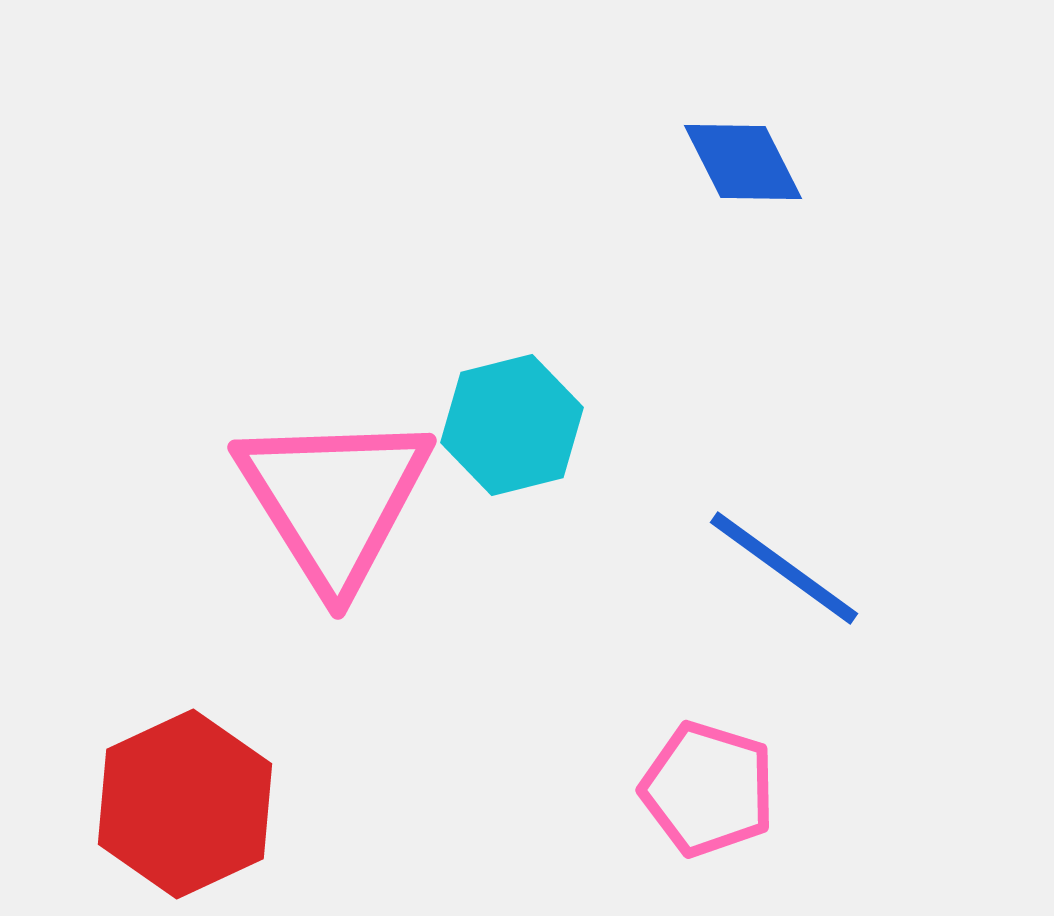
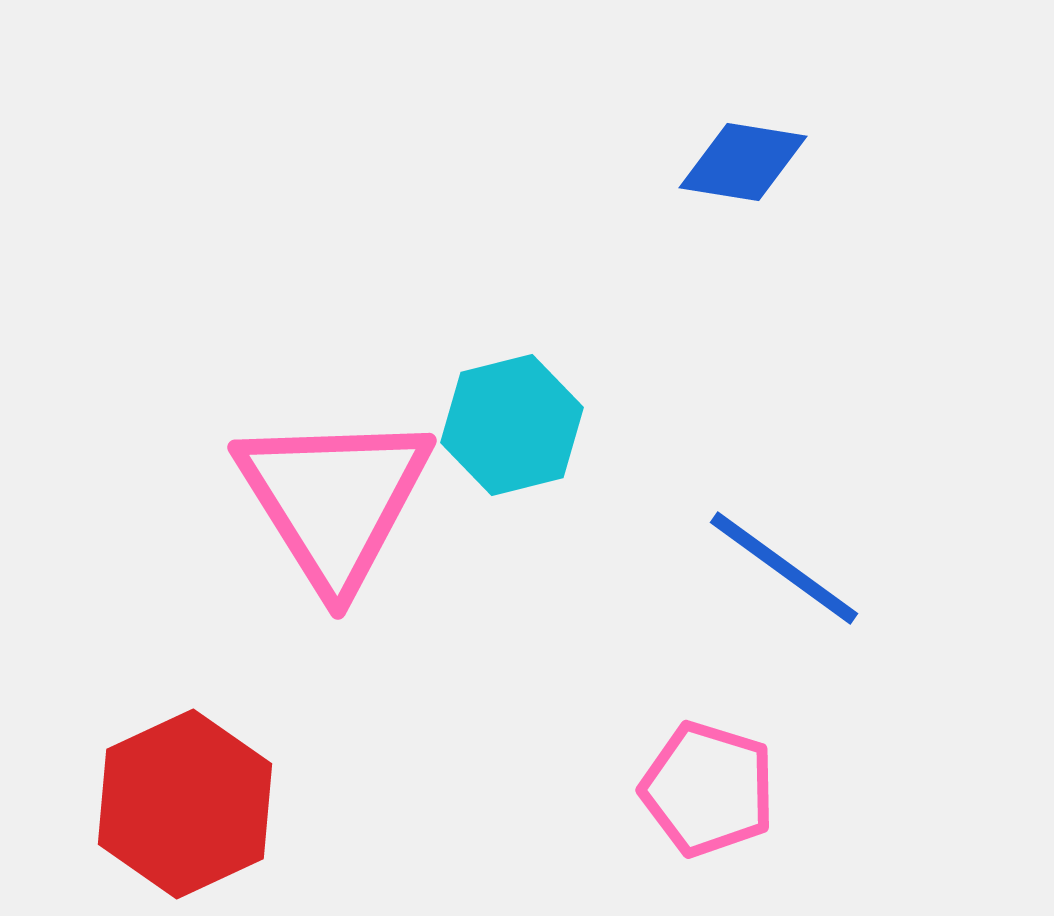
blue diamond: rotated 54 degrees counterclockwise
